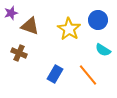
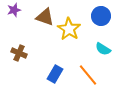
purple star: moved 3 px right, 3 px up
blue circle: moved 3 px right, 4 px up
brown triangle: moved 15 px right, 9 px up
cyan semicircle: moved 1 px up
